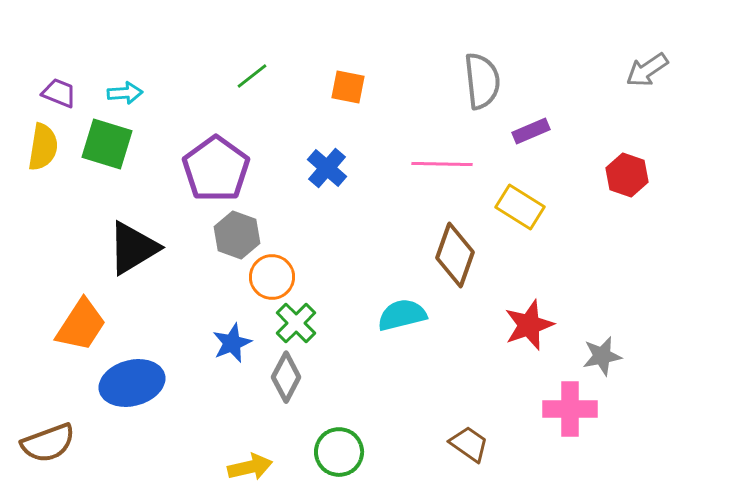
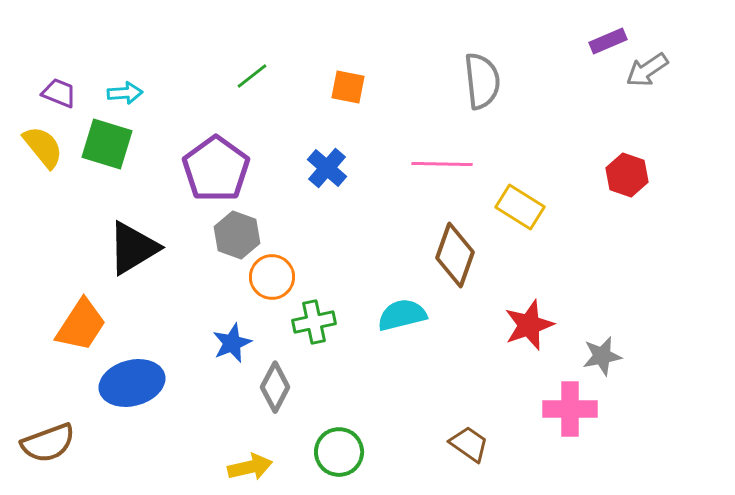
purple rectangle: moved 77 px right, 90 px up
yellow semicircle: rotated 48 degrees counterclockwise
green cross: moved 18 px right, 1 px up; rotated 33 degrees clockwise
gray diamond: moved 11 px left, 10 px down
